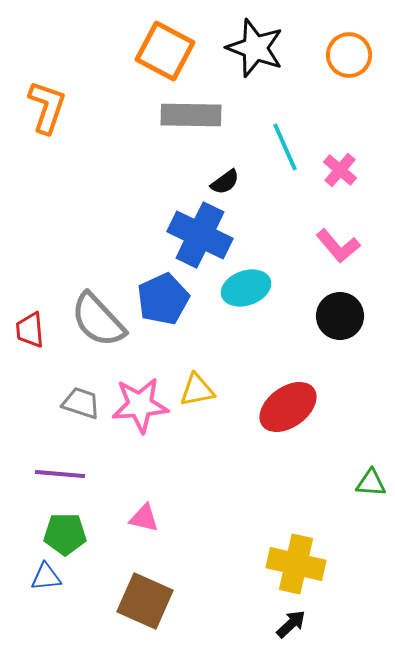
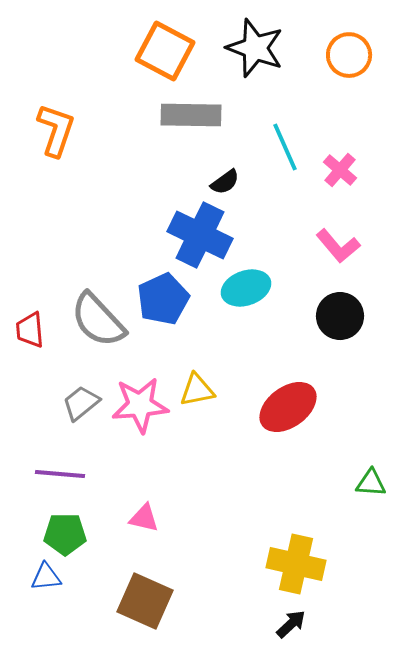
orange L-shape: moved 9 px right, 23 px down
gray trapezoid: rotated 57 degrees counterclockwise
